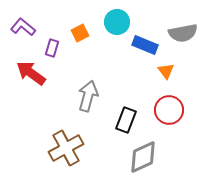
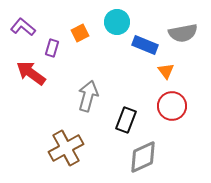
red circle: moved 3 px right, 4 px up
